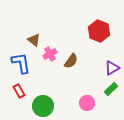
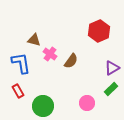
red hexagon: rotated 15 degrees clockwise
brown triangle: rotated 24 degrees counterclockwise
pink cross: rotated 24 degrees counterclockwise
red rectangle: moved 1 px left
